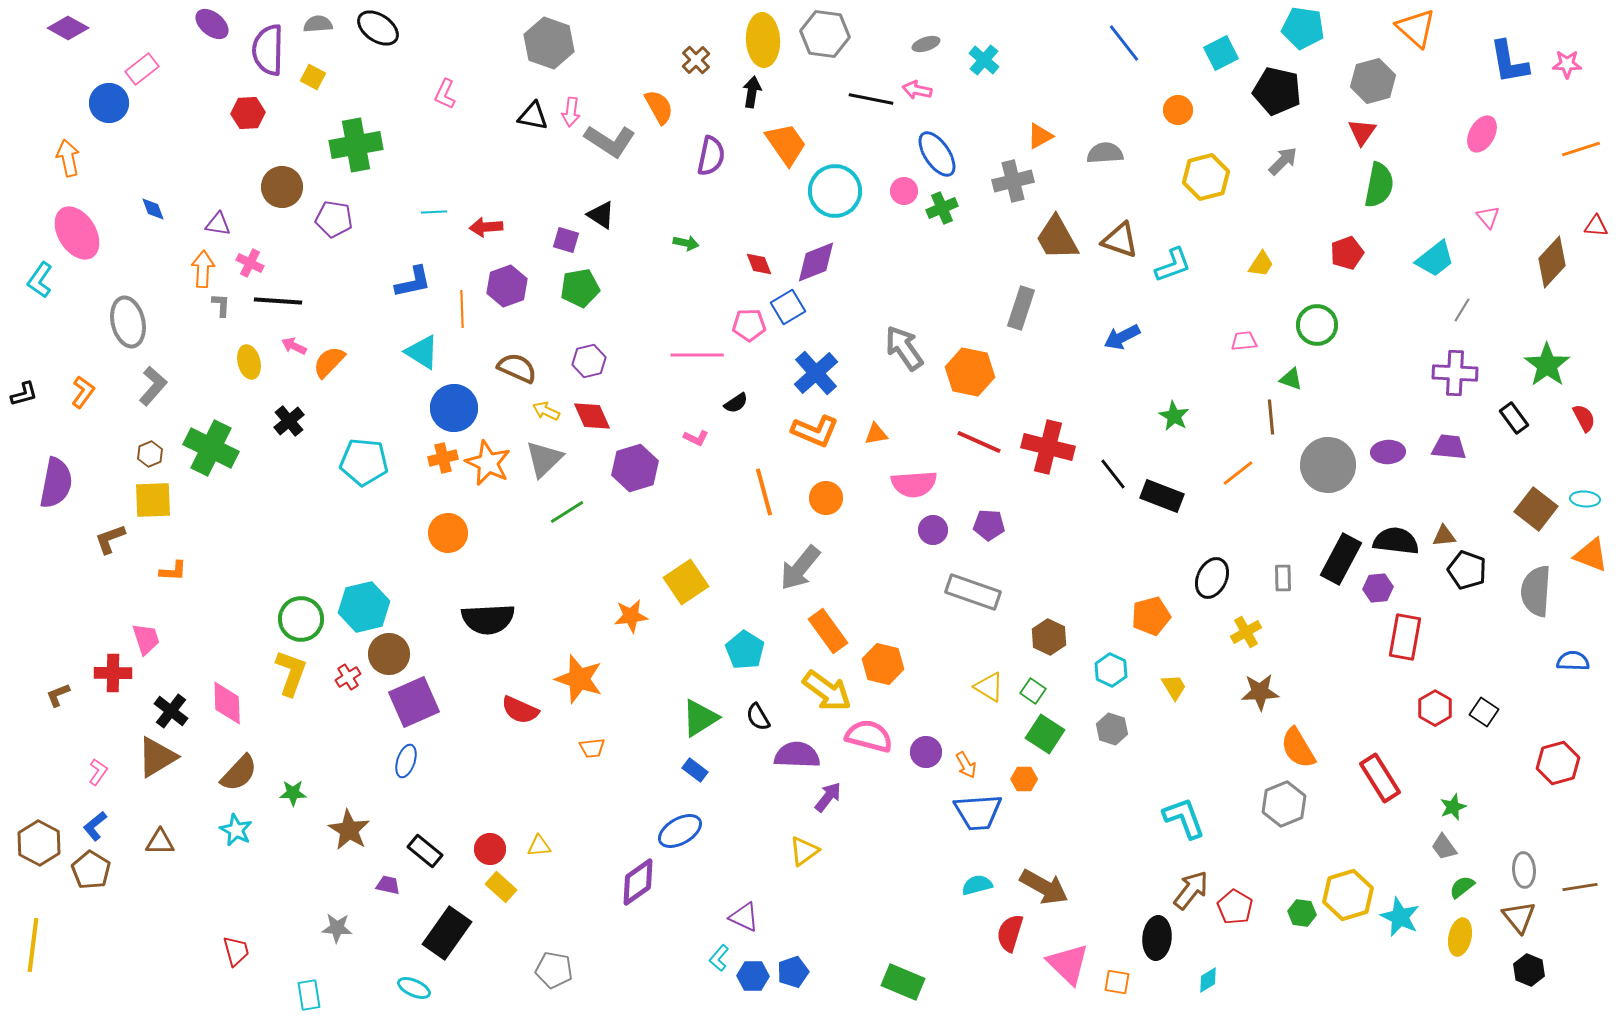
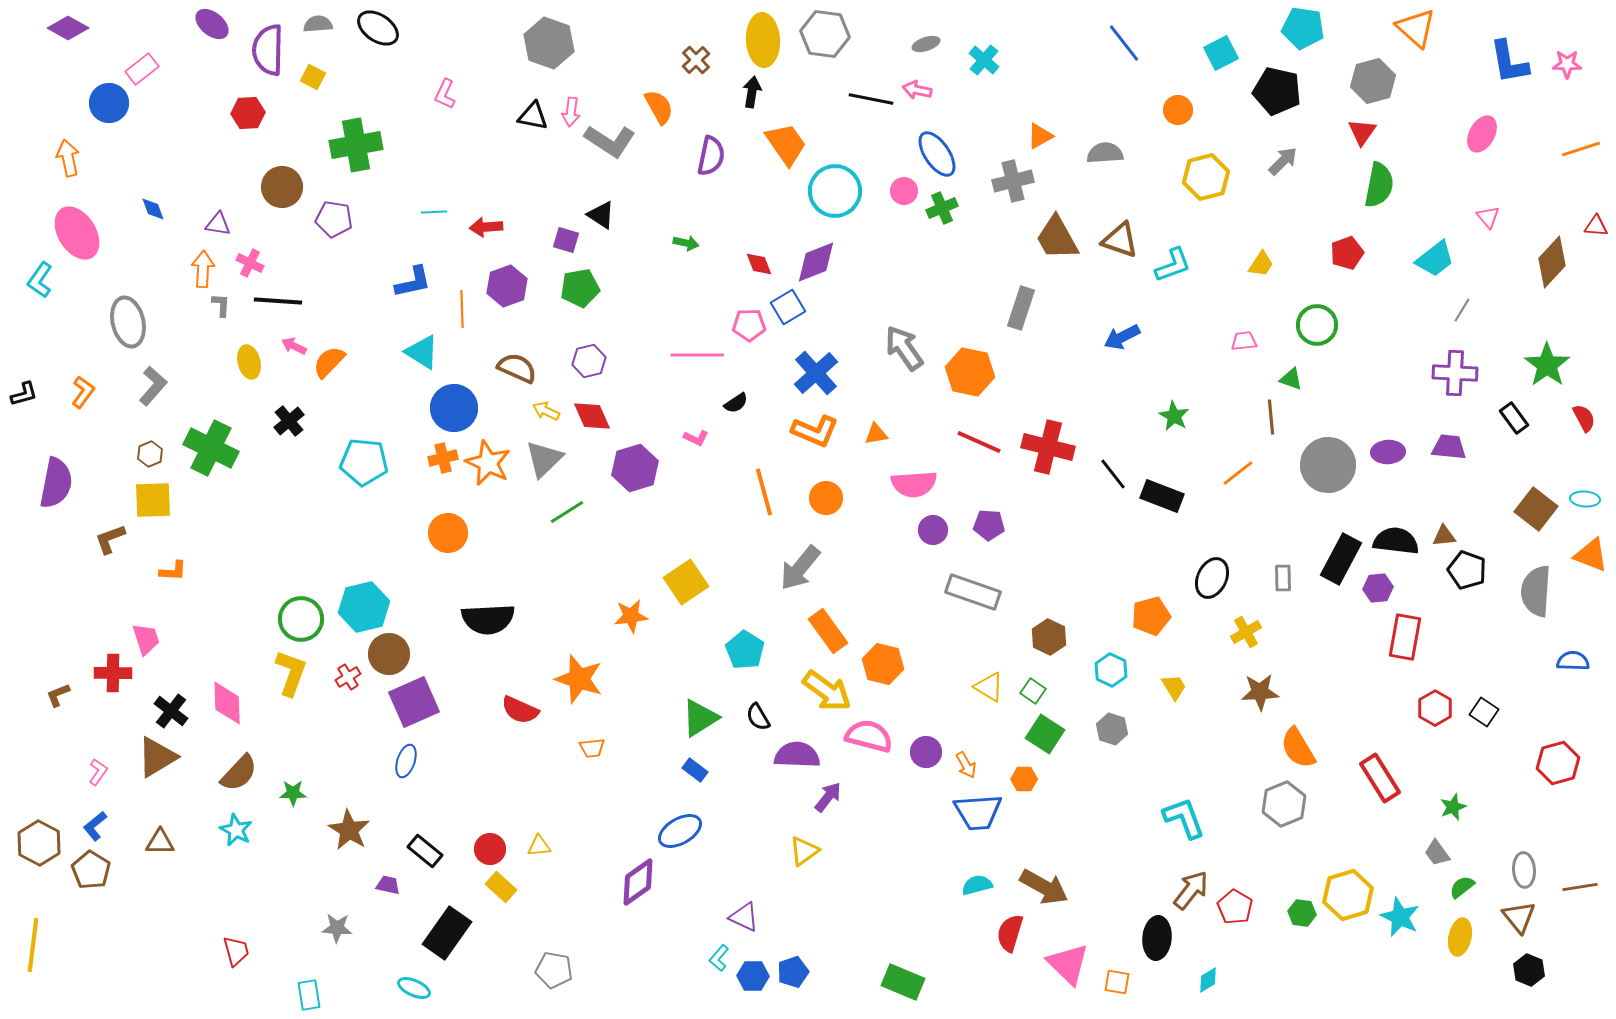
gray trapezoid at (1444, 847): moved 7 px left, 6 px down
